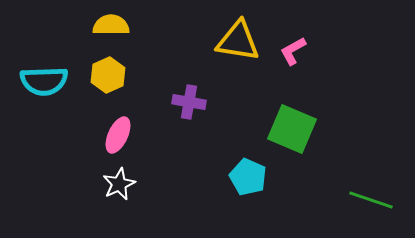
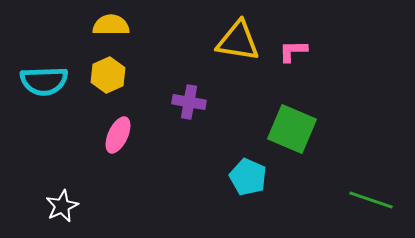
pink L-shape: rotated 28 degrees clockwise
white star: moved 57 px left, 22 px down
